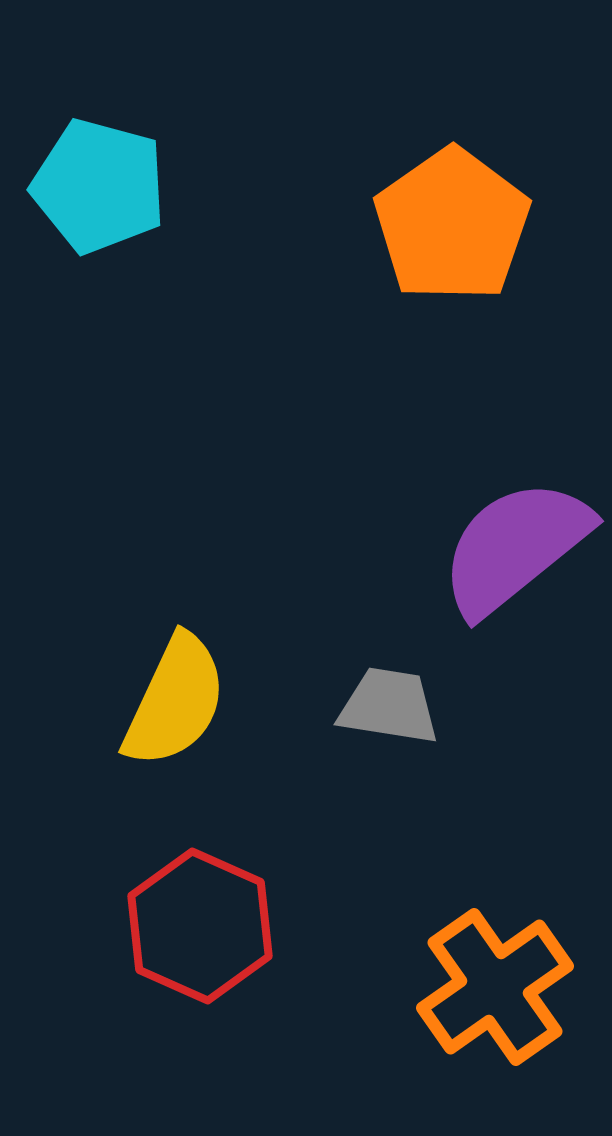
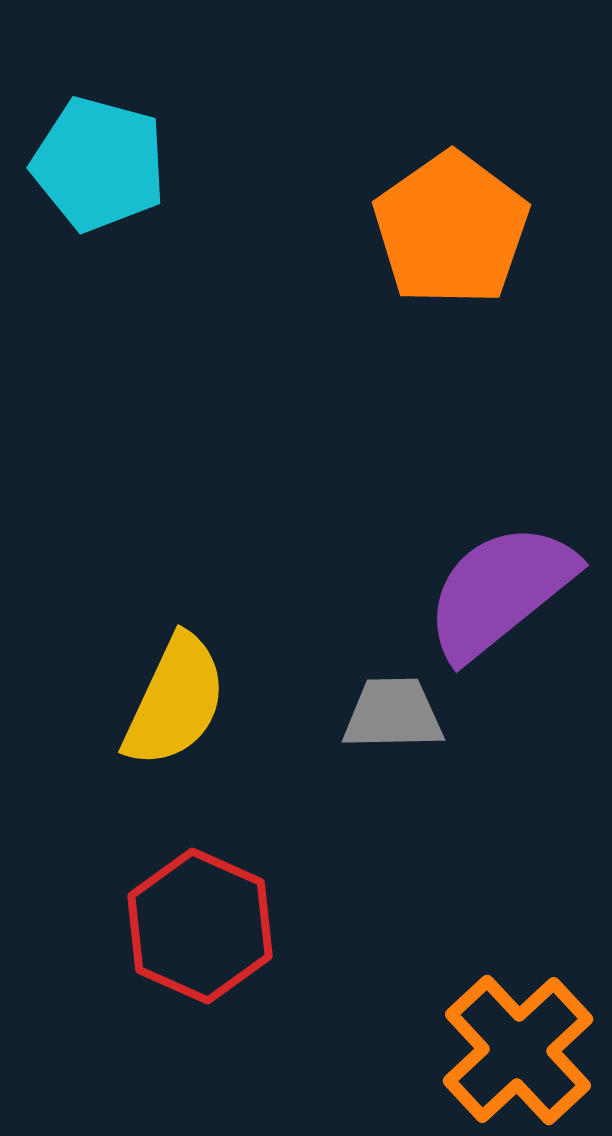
cyan pentagon: moved 22 px up
orange pentagon: moved 1 px left, 4 px down
purple semicircle: moved 15 px left, 44 px down
gray trapezoid: moved 4 px right, 8 px down; rotated 10 degrees counterclockwise
orange cross: moved 23 px right, 63 px down; rotated 8 degrees counterclockwise
